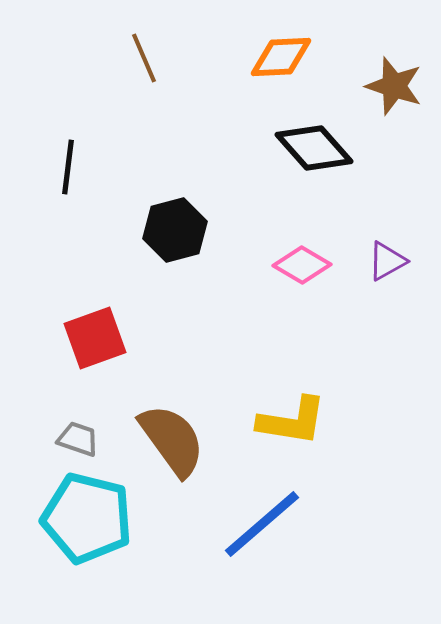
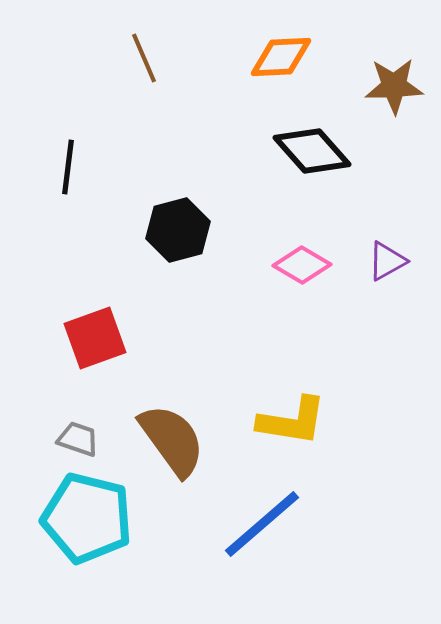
brown star: rotated 20 degrees counterclockwise
black diamond: moved 2 px left, 3 px down
black hexagon: moved 3 px right
